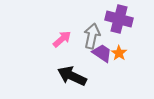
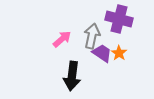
black arrow: rotated 108 degrees counterclockwise
